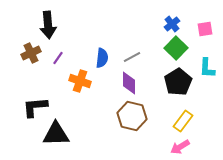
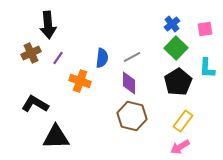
black L-shape: moved 3 px up; rotated 36 degrees clockwise
black triangle: moved 3 px down
